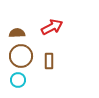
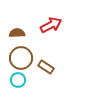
red arrow: moved 1 px left, 2 px up
brown circle: moved 2 px down
brown rectangle: moved 3 px left, 6 px down; rotated 56 degrees counterclockwise
